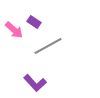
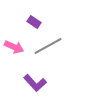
pink arrow: moved 17 px down; rotated 18 degrees counterclockwise
